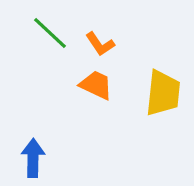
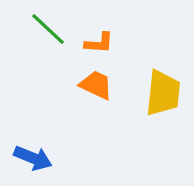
green line: moved 2 px left, 4 px up
orange L-shape: moved 1 px left, 1 px up; rotated 52 degrees counterclockwise
blue arrow: rotated 111 degrees clockwise
